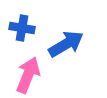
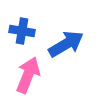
blue cross: moved 3 px down
